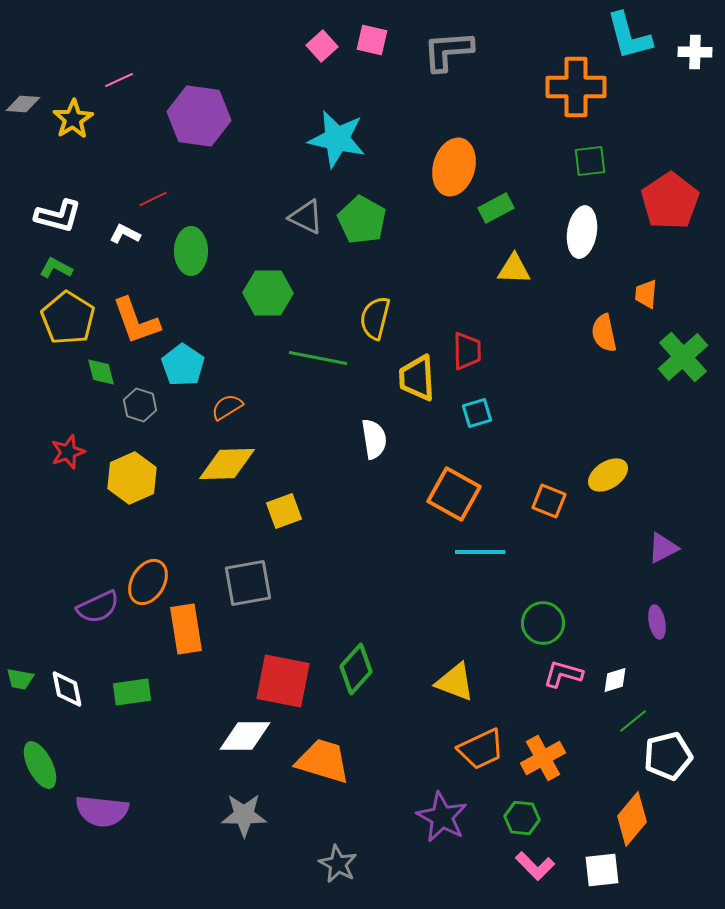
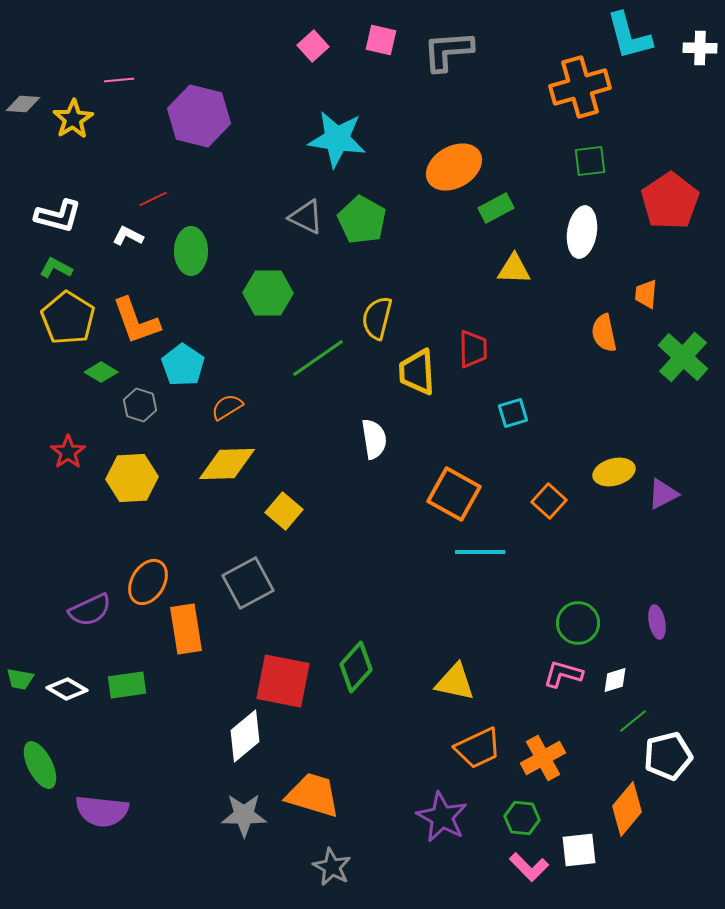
pink square at (372, 40): moved 9 px right
pink square at (322, 46): moved 9 px left
white cross at (695, 52): moved 5 px right, 4 px up
pink line at (119, 80): rotated 20 degrees clockwise
orange cross at (576, 87): moved 4 px right; rotated 16 degrees counterclockwise
purple hexagon at (199, 116): rotated 6 degrees clockwise
cyan star at (337, 139): rotated 4 degrees counterclockwise
orange ellipse at (454, 167): rotated 44 degrees clockwise
white L-shape at (125, 234): moved 3 px right, 2 px down
yellow semicircle at (375, 318): moved 2 px right
red trapezoid at (467, 351): moved 6 px right, 2 px up
green cross at (683, 357): rotated 6 degrees counterclockwise
green line at (318, 358): rotated 46 degrees counterclockwise
green diamond at (101, 372): rotated 44 degrees counterclockwise
yellow trapezoid at (417, 378): moved 6 px up
cyan square at (477, 413): moved 36 px right
red star at (68, 452): rotated 16 degrees counterclockwise
yellow ellipse at (608, 475): moved 6 px right, 3 px up; rotated 18 degrees clockwise
yellow hexagon at (132, 478): rotated 21 degrees clockwise
orange square at (549, 501): rotated 20 degrees clockwise
yellow square at (284, 511): rotated 30 degrees counterclockwise
purple triangle at (663, 548): moved 54 px up
gray square at (248, 583): rotated 18 degrees counterclockwise
purple semicircle at (98, 607): moved 8 px left, 3 px down
green circle at (543, 623): moved 35 px right
green diamond at (356, 669): moved 2 px up
yellow triangle at (455, 682): rotated 9 degrees counterclockwise
white diamond at (67, 689): rotated 48 degrees counterclockwise
green rectangle at (132, 692): moved 5 px left, 7 px up
white diamond at (245, 736): rotated 40 degrees counterclockwise
orange trapezoid at (481, 749): moved 3 px left, 1 px up
orange trapezoid at (323, 761): moved 10 px left, 34 px down
orange diamond at (632, 819): moved 5 px left, 10 px up
gray star at (338, 864): moved 6 px left, 3 px down
pink L-shape at (535, 866): moved 6 px left, 1 px down
white square at (602, 870): moved 23 px left, 20 px up
